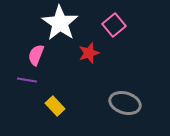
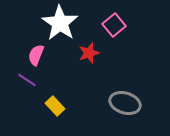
purple line: rotated 24 degrees clockwise
